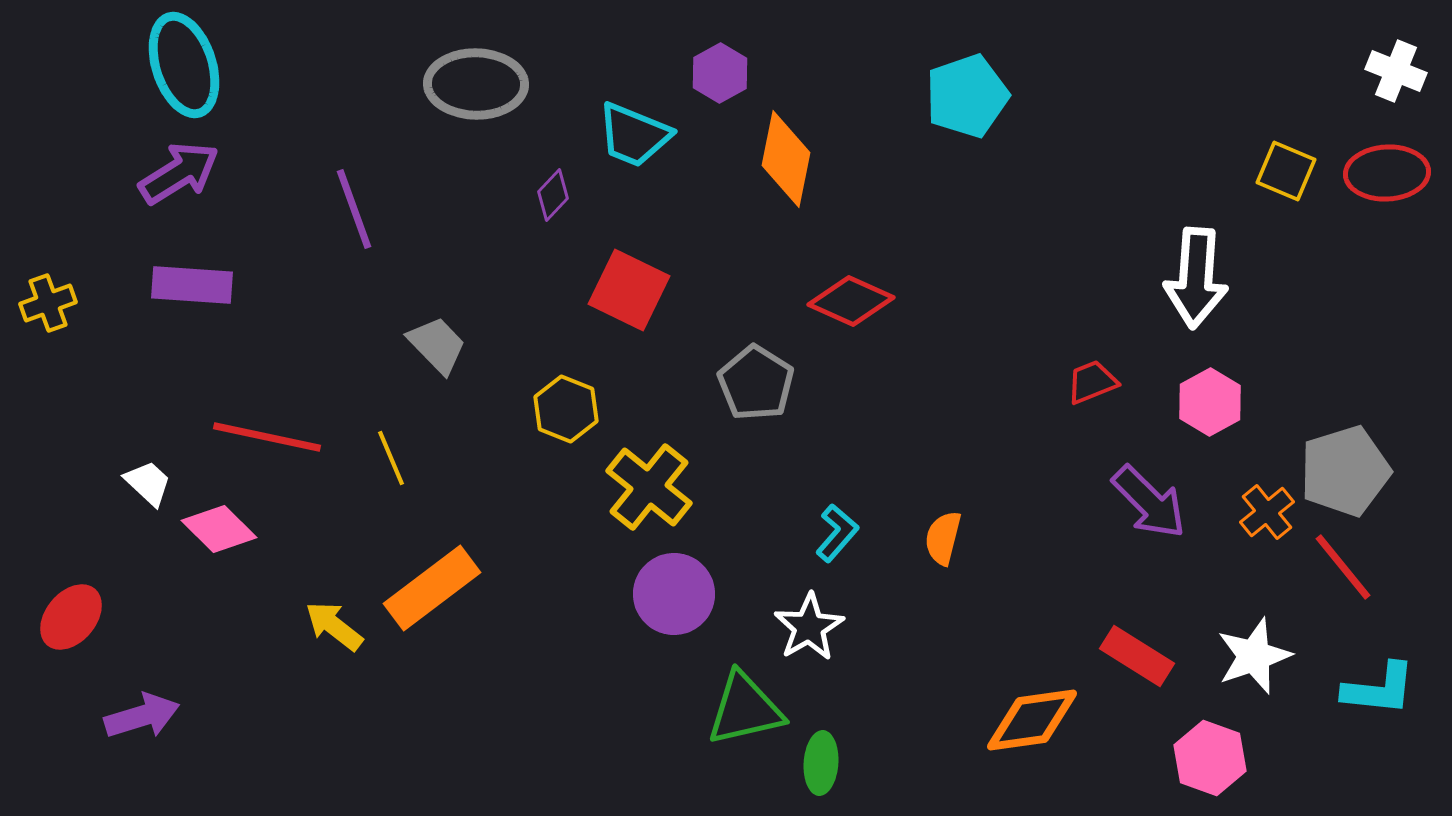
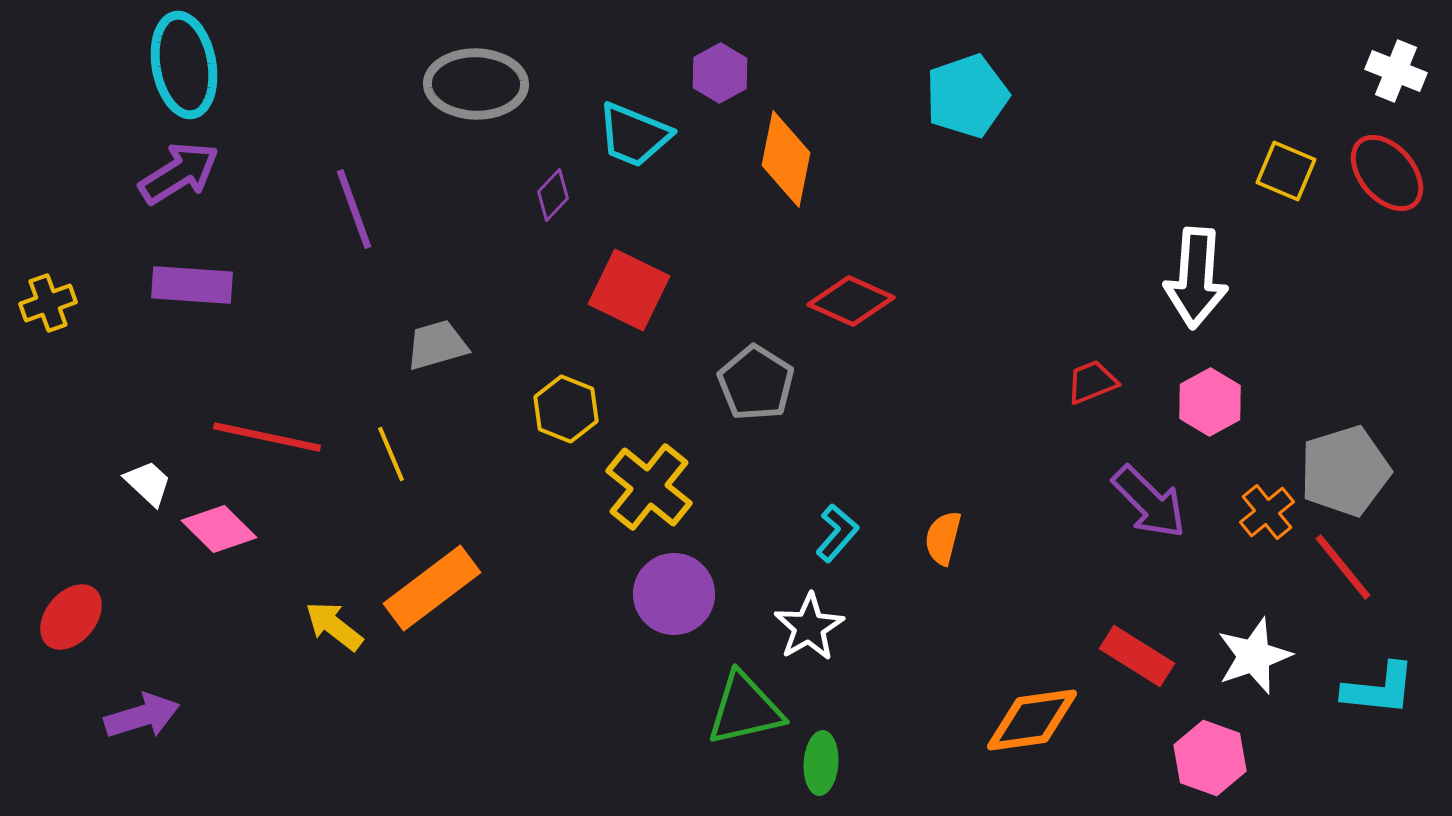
cyan ellipse at (184, 65): rotated 8 degrees clockwise
red ellipse at (1387, 173): rotated 52 degrees clockwise
gray trapezoid at (437, 345): rotated 62 degrees counterclockwise
yellow line at (391, 458): moved 4 px up
